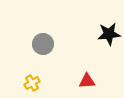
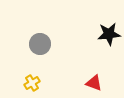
gray circle: moved 3 px left
red triangle: moved 7 px right, 2 px down; rotated 24 degrees clockwise
